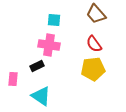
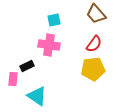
cyan square: rotated 16 degrees counterclockwise
red semicircle: rotated 108 degrees counterclockwise
black rectangle: moved 10 px left
cyan triangle: moved 4 px left
